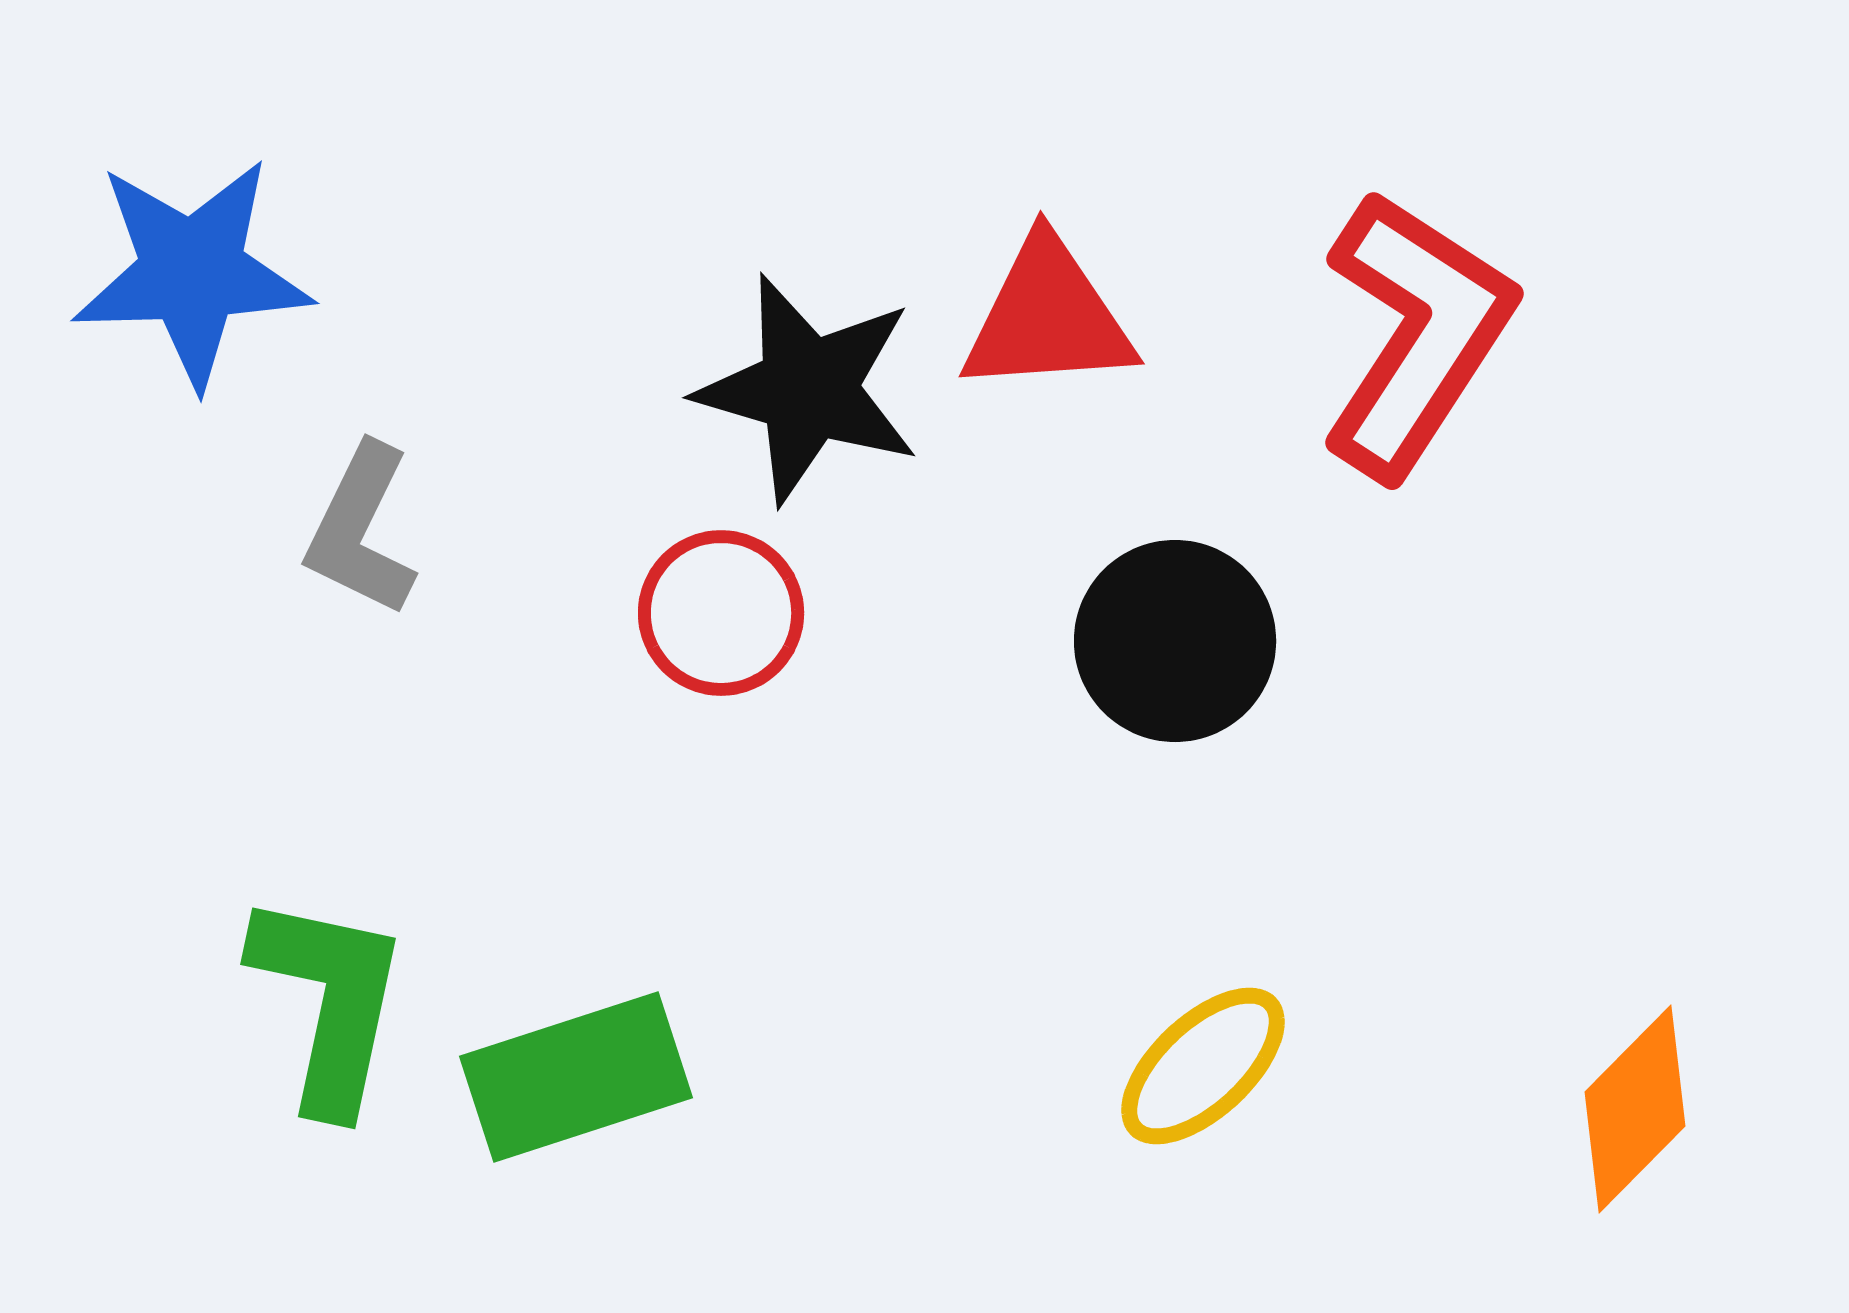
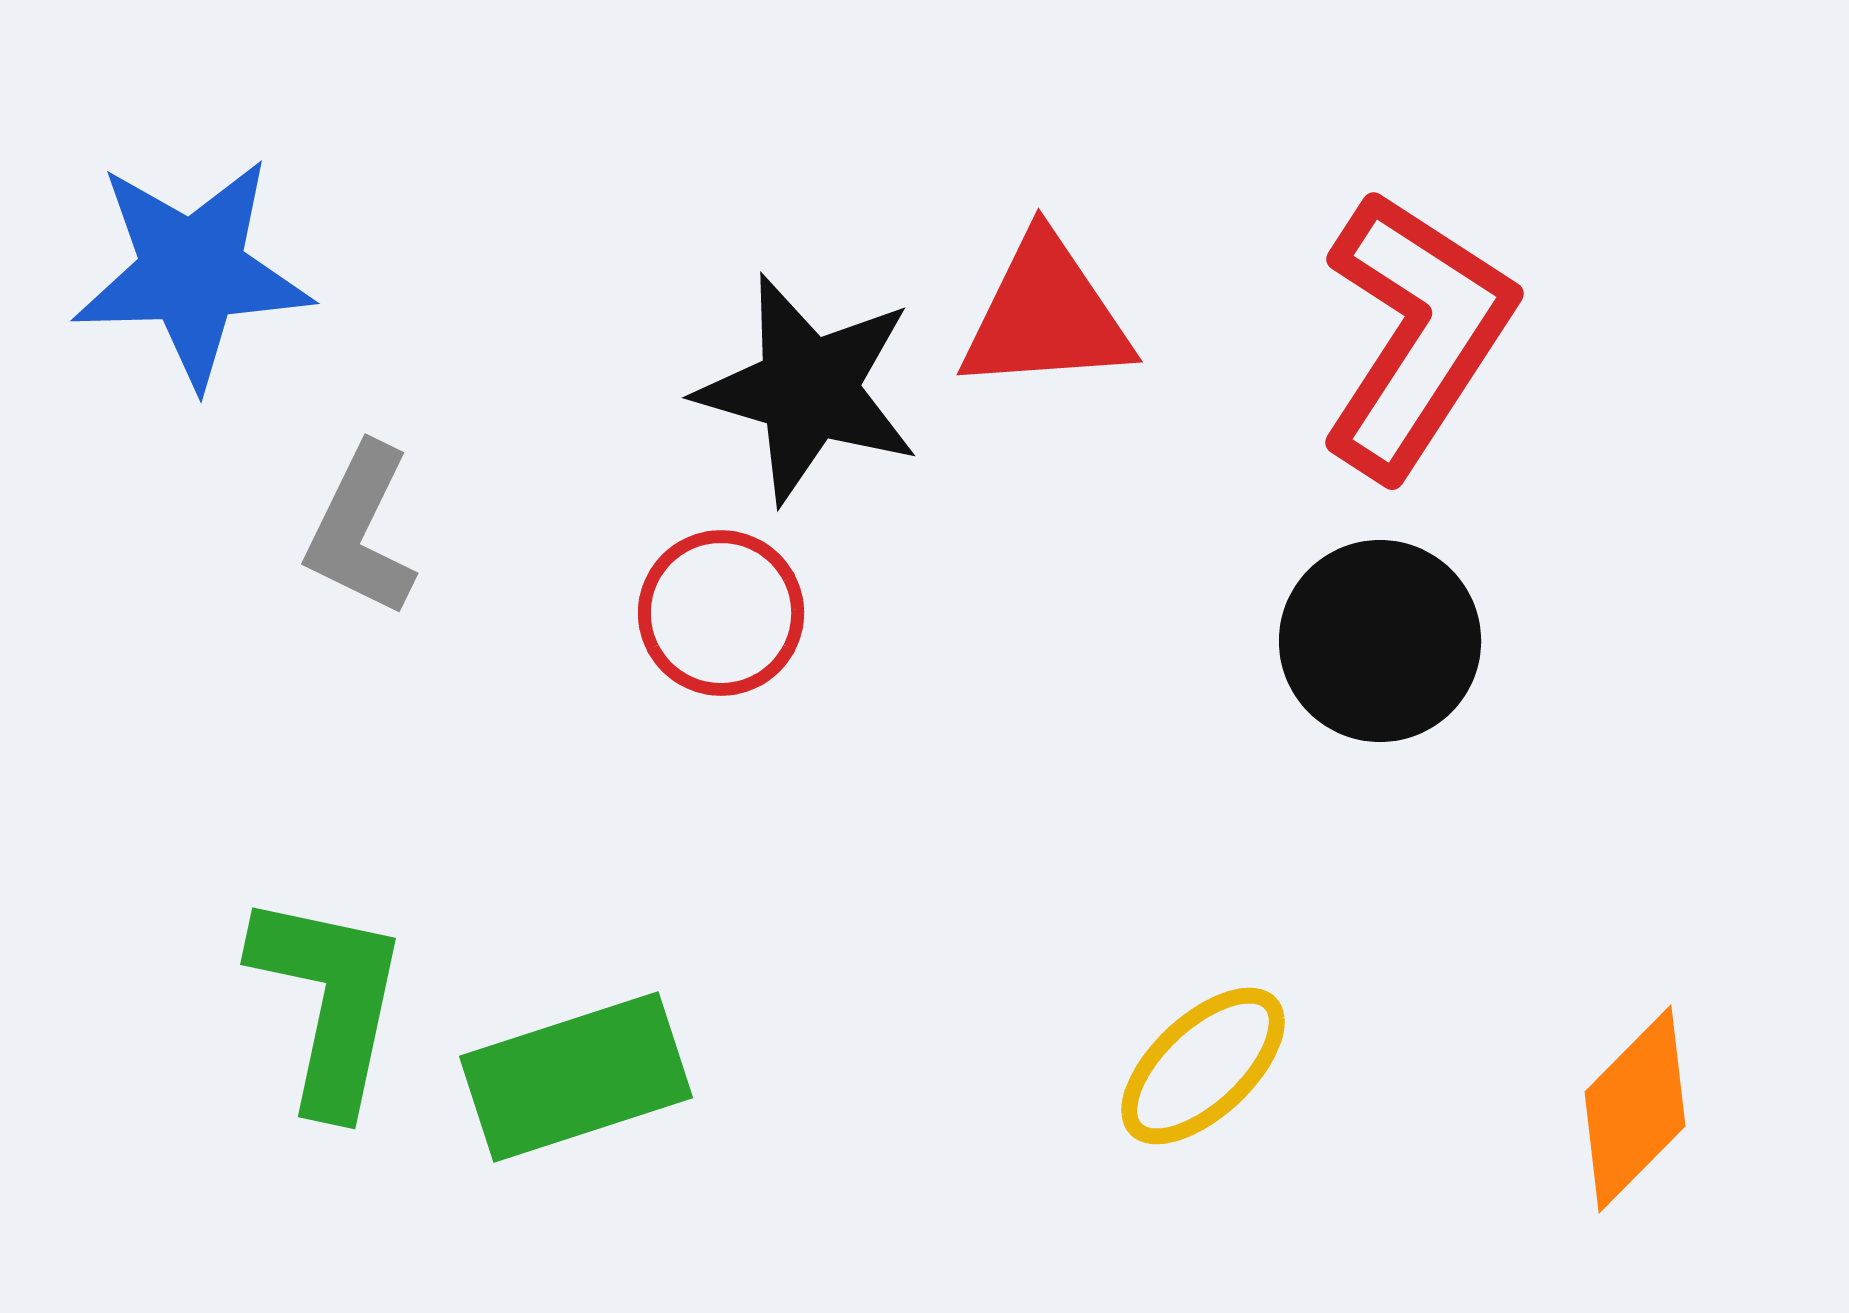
red triangle: moved 2 px left, 2 px up
black circle: moved 205 px right
